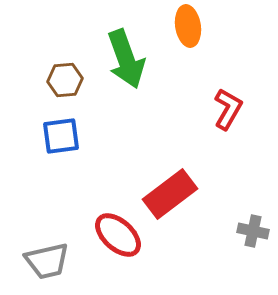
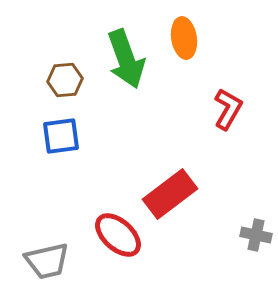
orange ellipse: moved 4 px left, 12 px down
gray cross: moved 3 px right, 4 px down
